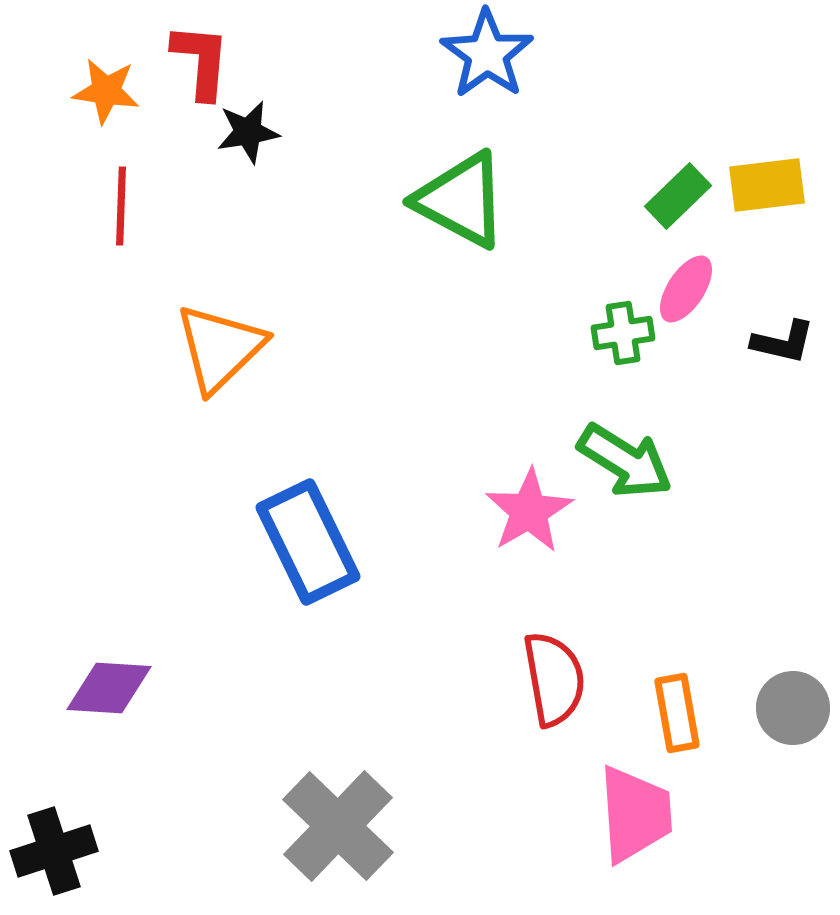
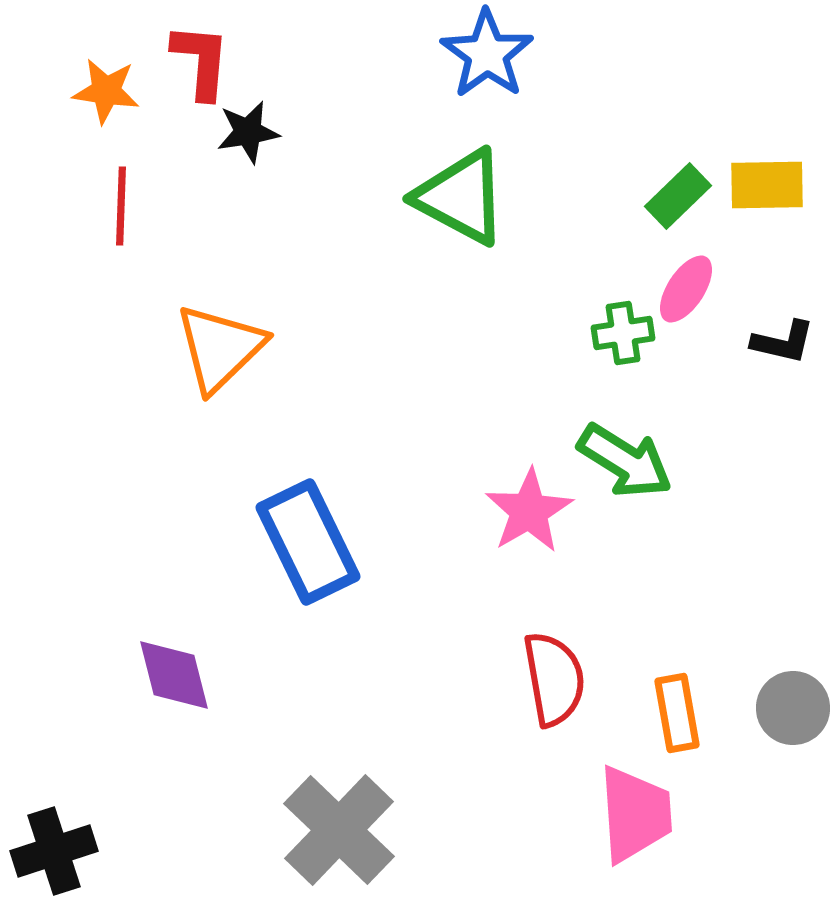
yellow rectangle: rotated 6 degrees clockwise
green triangle: moved 3 px up
purple diamond: moved 65 px right, 13 px up; rotated 72 degrees clockwise
gray cross: moved 1 px right, 4 px down
